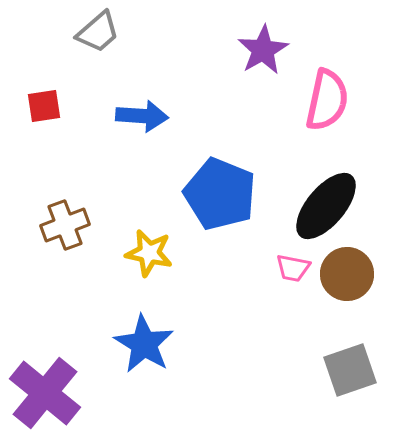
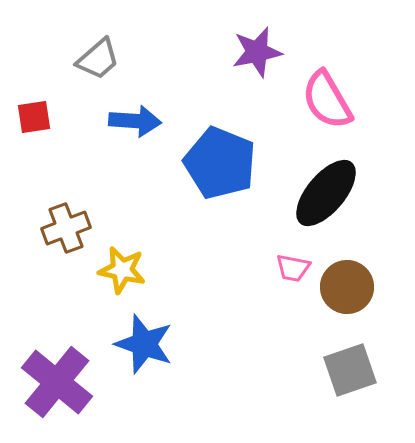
gray trapezoid: moved 27 px down
purple star: moved 6 px left, 2 px down; rotated 18 degrees clockwise
pink semicircle: rotated 138 degrees clockwise
red square: moved 10 px left, 11 px down
blue arrow: moved 7 px left, 5 px down
blue pentagon: moved 31 px up
black ellipse: moved 13 px up
brown cross: moved 1 px right, 3 px down
yellow star: moved 27 px left, 17 px down
brown circle: moved 13 px down
blue star: rotated 12 degrees counterclockwise
purple cross: moved 12 px right, 11 px up
